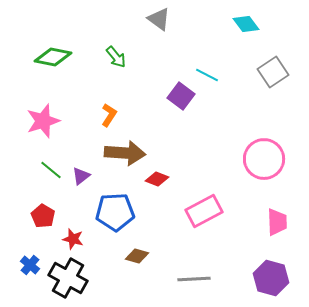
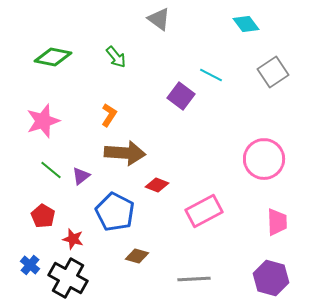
cyan line: moved 4 px right
red diamond: moved 6 px down
blue pentagon: rotated 30 degrees clockwise
